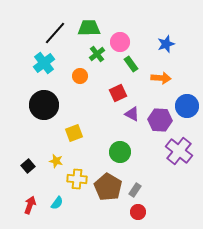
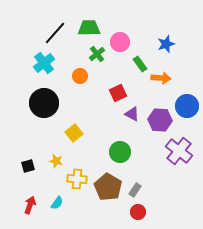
green rectangle: moved 9 px right
black circle: moved 2 px up
yellow square: rotated 18 degrees counterclockwise
black square: rotated 24 degrees clockwise
